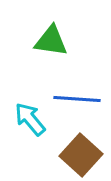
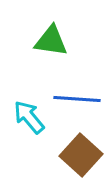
cyan arrow: moved 1 px left, 2 px up
